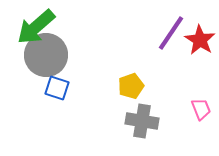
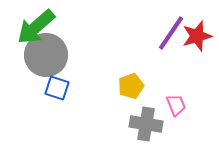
red star: moved 3 px left, 4 px up; rotated 24 degrees clockwise
pink trapezoid: moved 25 px left, 4 px up
gray cross: moved 4 px right, 3 px down
